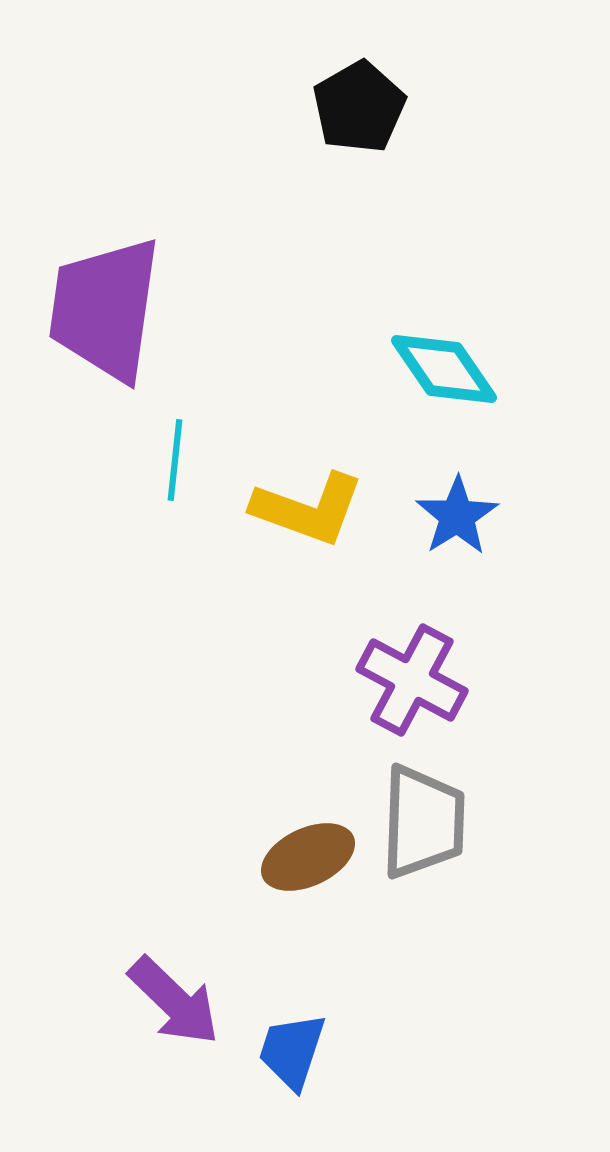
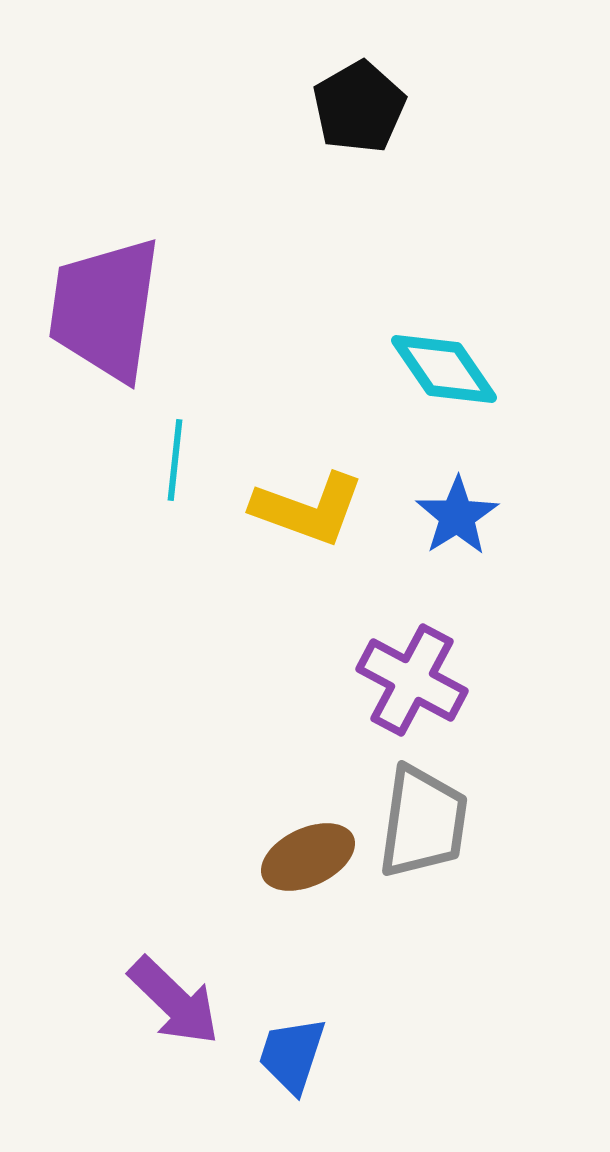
gray trapezoid: rotated 6 degrees clockwise
blue trapezoid: moved 4 px down
